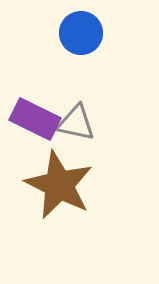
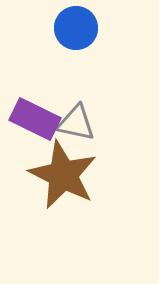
blue circle: moved 5 px left, 5 px up
brown star: moved 4 px right, 10 px up
